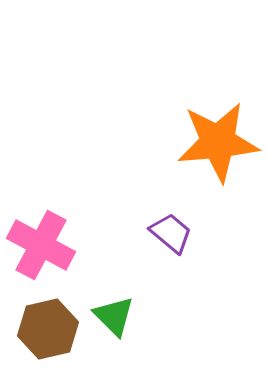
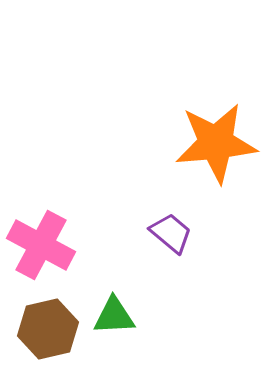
orange star: moved 2 px left, 1 px down
green triangle: rotated 48 degrees counterclockwise
